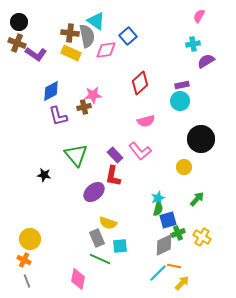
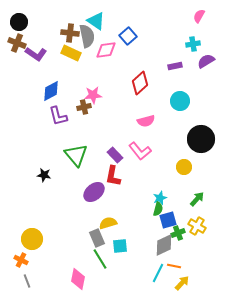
purple rectangle at (182, 85): moved 7 px left, 19 px up
cyan star at (158, 198): moved 2 px right
yellow semicircle at (108, 223): rotated 144 degrees clockwise
yellow cross at (202, 237): moved 5 px left, 11 px up
yellow circle at (30, 239): moved 2 px right
green line at (100, 259): rotated 35 degrees clockwise
orange cross at (24, 260): moved 3 px left
cyan line at (158, 273): rotated 18 degrees counterclockwise
